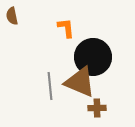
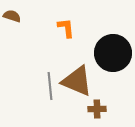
brown semicircle: rotated 120 degrees clockwise
black circle: moved 20 px right, 4 px up
brown triangle: moved 3 px left, 1 px up
brown cross: moved 1 px down
